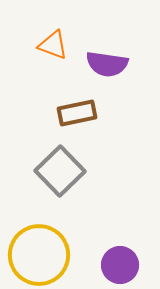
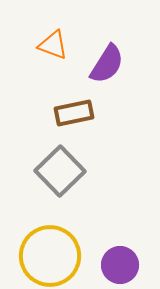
purple semicircle: rotated 66 degrees counterclockwise
brown rectangle: moved 3 px left
yellow circle: moved 11 px right, 1 px down
